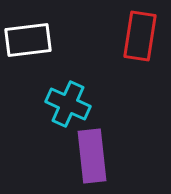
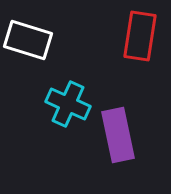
white rectangle: rotated 24 degrees clockwise
purple rectangle: moved 26 px right, 21 px up; rotated 6 degrees counterclockwise
